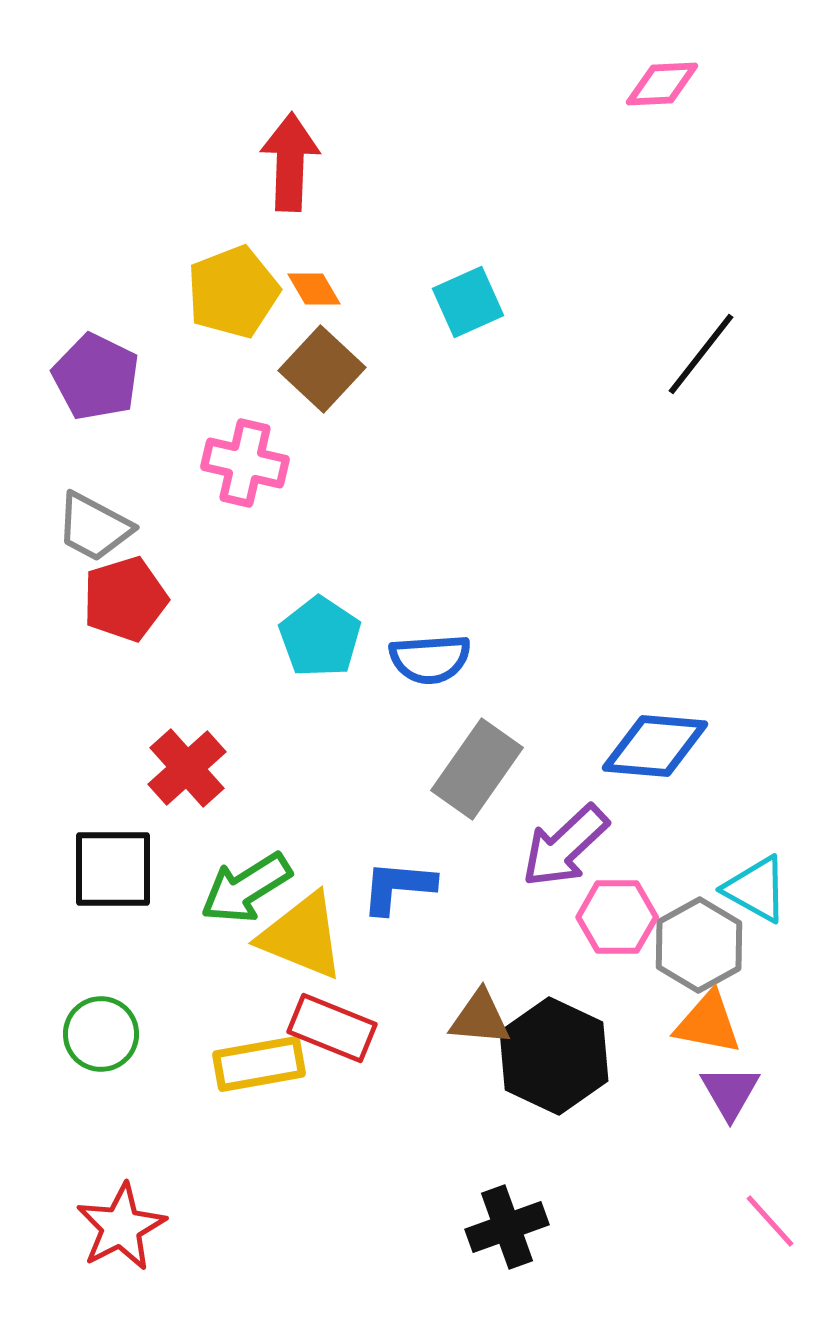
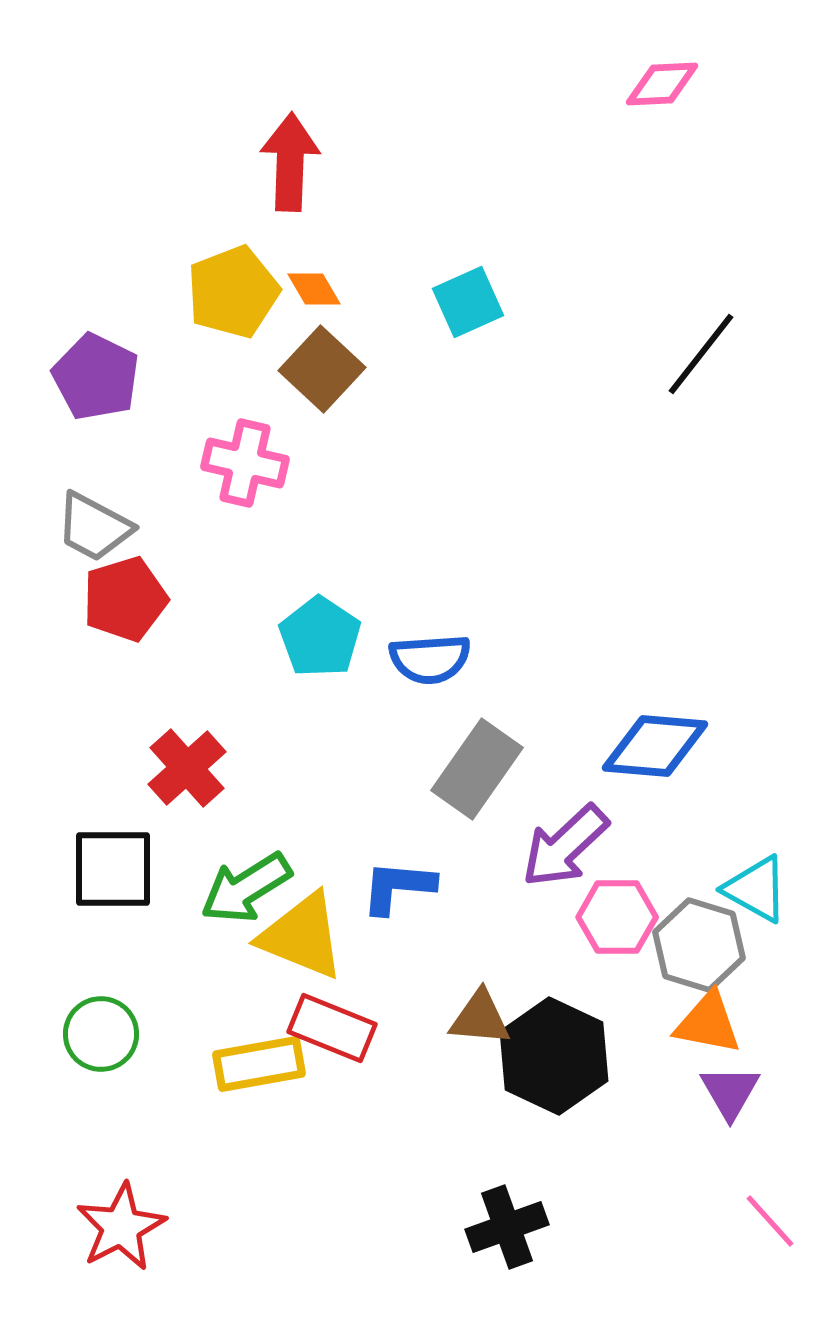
gray hexagon: rotated 14 degrees counterclockwise
